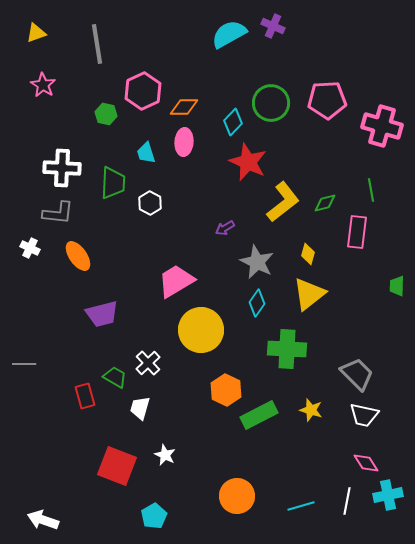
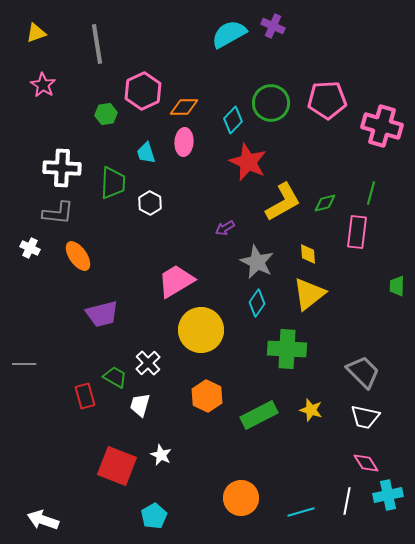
green hexagon at (106, 114): rotated 20 degrees counterclockwise
cyan diamond at (233, 122): moved 2 px up
green line at (371, 190): moved 3 px down; rotated 25 degrees clockwise
yellow L-shape at (283, 202): rotated 9 degrees clockwise
yellow diamond at (308, 254): rotated 20 degrees counterclockwise
gray trapezoid at (357, 374): moved 6 px right, 2 px up
orange hexagon at (226, 390): moved 19 px left, 6 px down
white trapezoid at (140, 408): moved 3 px up
white trapezoid at (364, 415): moved 1 px right, 2 px down
white star at (165, 455): moved 4 px left
orange circle at (237, 496): moved 4 px right, 2 px down
cyan line at (301, 506): moved 6 px down
